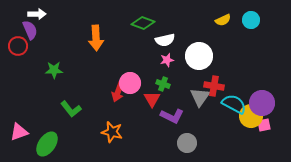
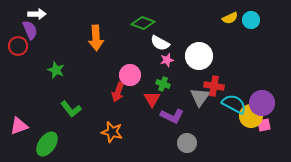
yellow semicircle: moved 7 px right, 2 px up
white semicircle: moved 5 px left, 3 px down; rotated 42 degrees clockwise
green star: moved 2 px right; rotated 24 degrees clockwise
pink circle: moved 8 px up
pink triangle: moved 6 px up
